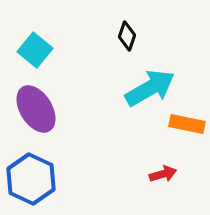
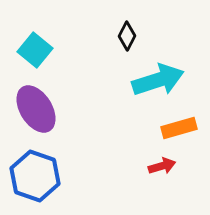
black diamond: rotated 8 degrees clockwise
cyan arrow: moved 8 px right, 8 px up; rotated 12 degrees clockwise
orange rectangle: moved 8 px left, 4 px down; rotated 28 degrees counterclockwise
red arrow: moved 1 px left, 8 px up
blue hexagon: moved 4 px right, 3 px up; rotated 6 degrees counterclockwise
